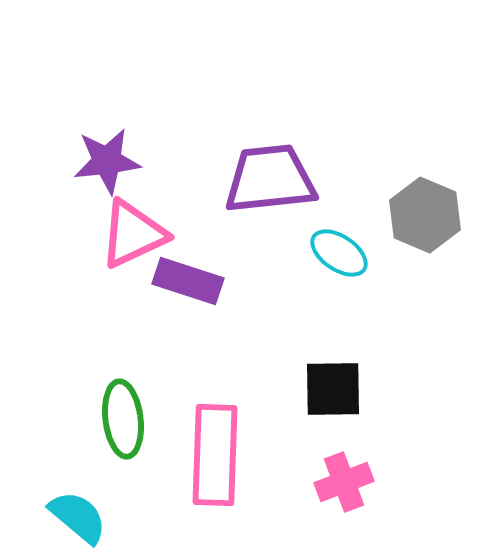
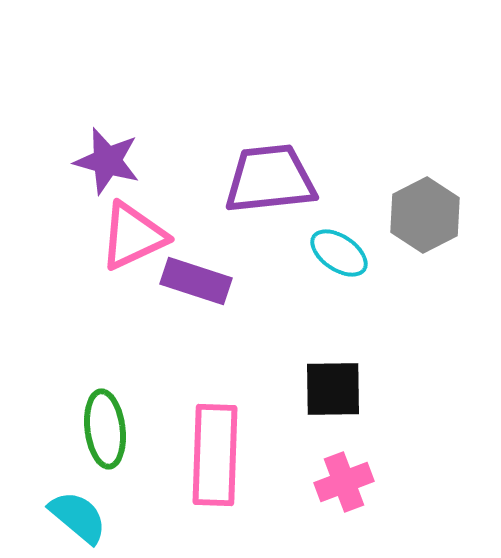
purple star: rotated 22 degrees clockwise
gray hexagon: rotated 10 degrees clockwise
pink triangle: moved 2 px down
purple rectangle: moved 8 px right
green ellipse: moved 18 px left, 10 px down
